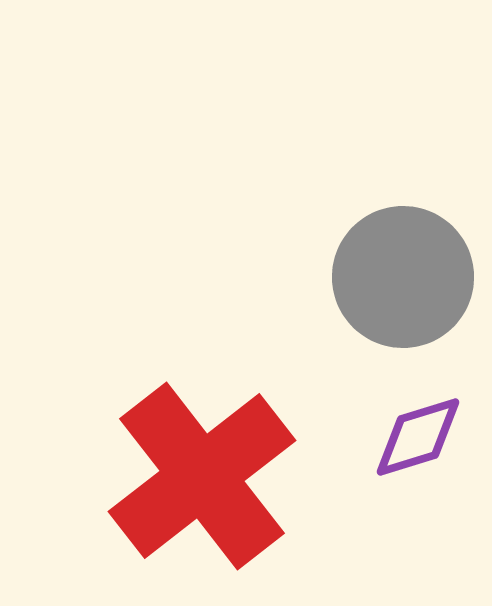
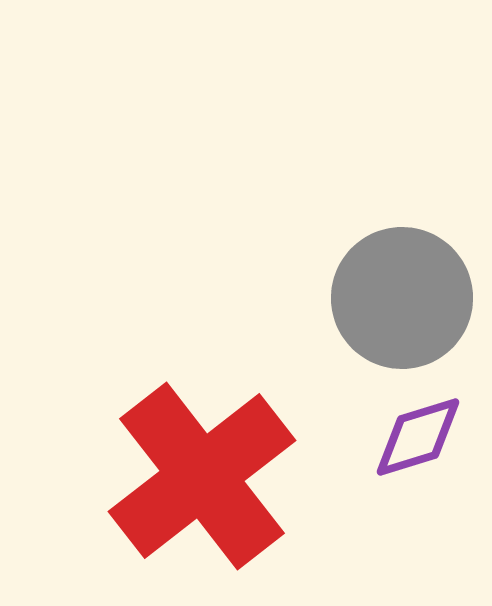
gray circle: moved 1 px left, 21 px down
